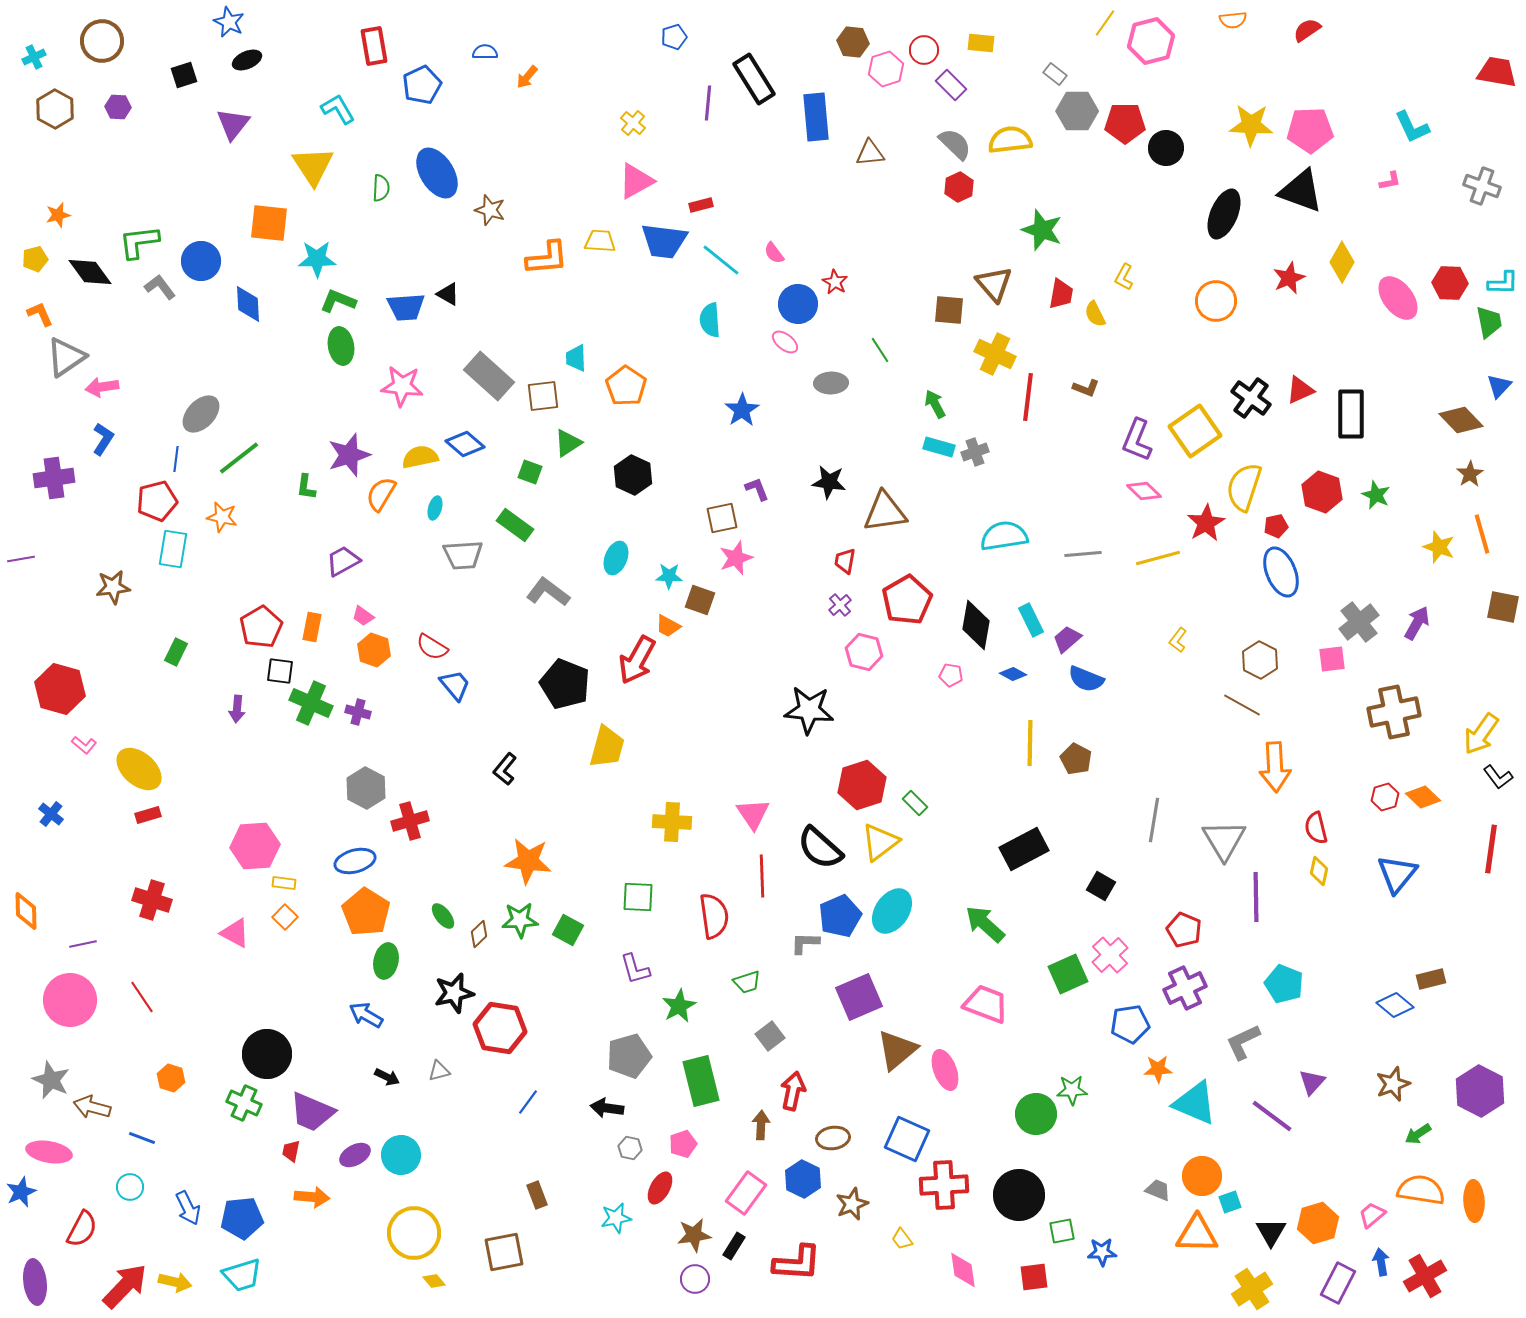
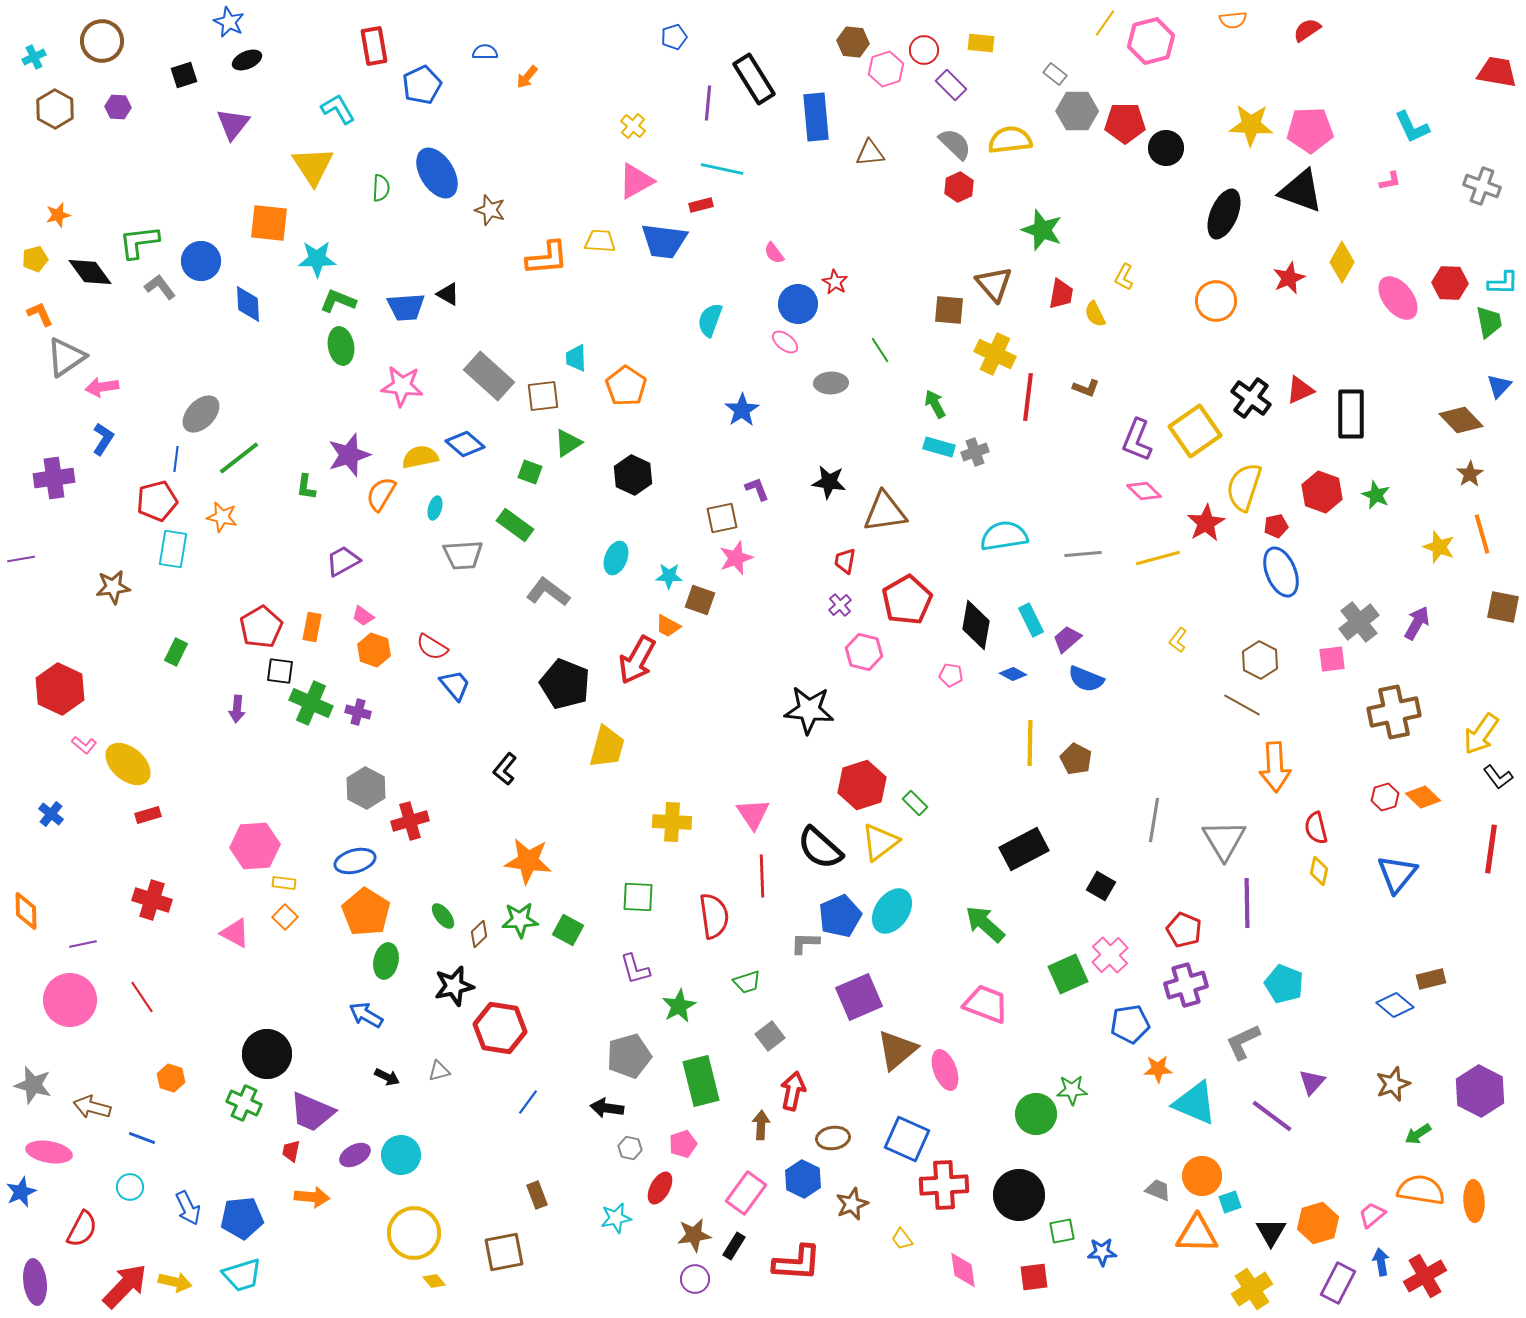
yellow cross at (633, 123): moved 3 px down
cyan line at (721, 260): moved 1 px right, 91 px up; rotated 27 degrees counterclockwise
cyan semicircle at (710, 320): rotated 24 degrees clockwise
red hexagon at (60, 689): rotated 9 degrees clockwise
yellow ellipse at (139, 769): moved 11 px left, 5 px up
purple line at (1256, 897): moved 9 px left, 6 px down
purple cross at (1185, 988): moved 1 px right, 3 px up; rotated 9 degrees clockwise
black star at (454, 993): moved 7 px up
gray star at (51, 1080): moved 18 px left, 5 px down; rotated 9 degrees counterclockwise
